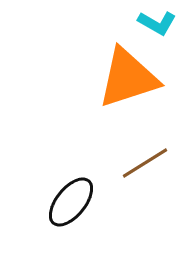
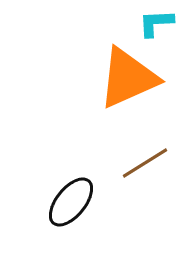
cyan L-shape: moved 1 px left; rotated 147 degrees clockwise
orange triangle: rotated 6 degrees counterclockwise
